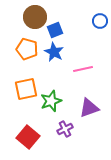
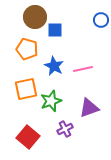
blue circle: moved 1 px right, 1 px up
blue square: rotated 21 degrees clockwise
blue star: moved 14 px down
